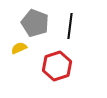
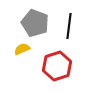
black line: moved 1 px left
yellow semicircle: moved 3 px right, 1 px down
